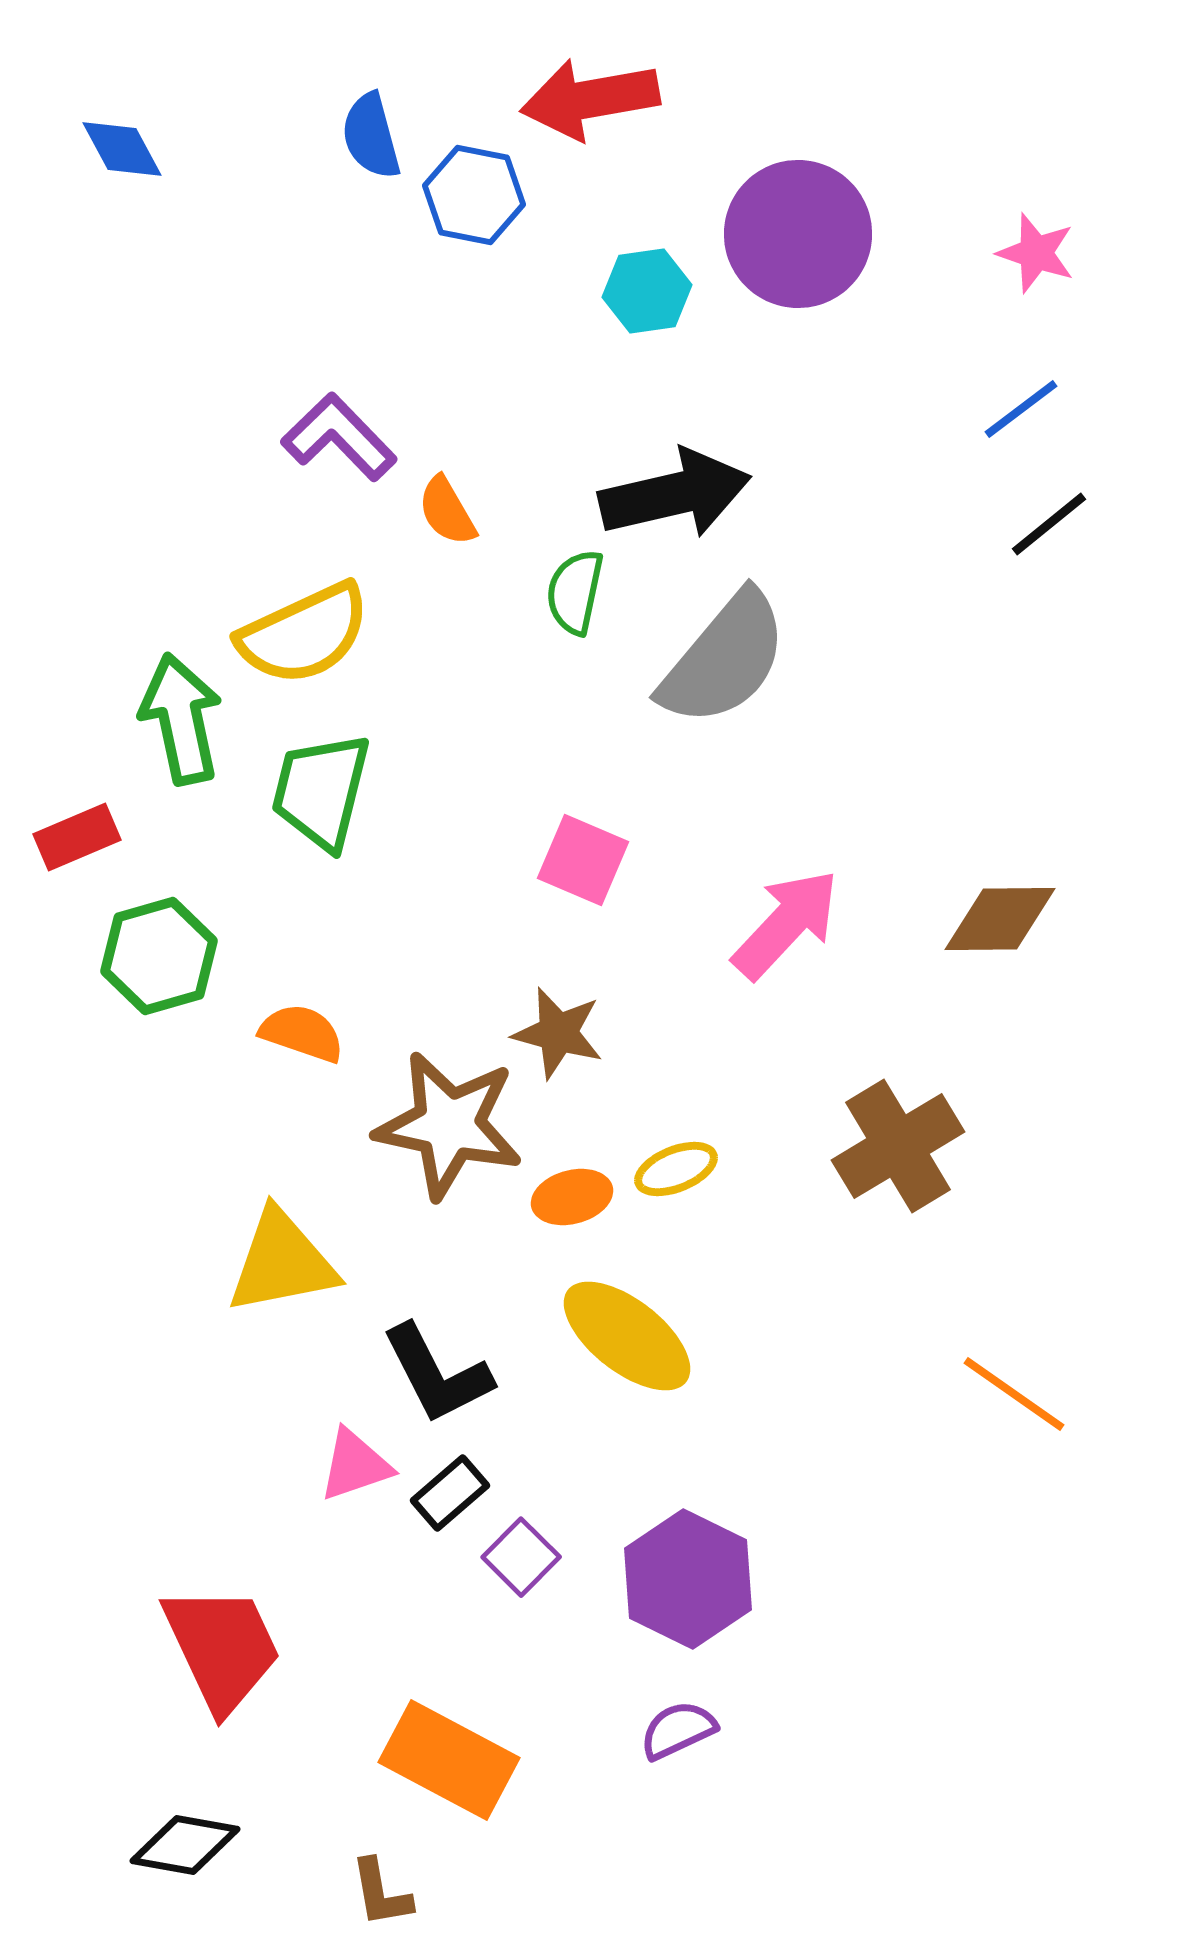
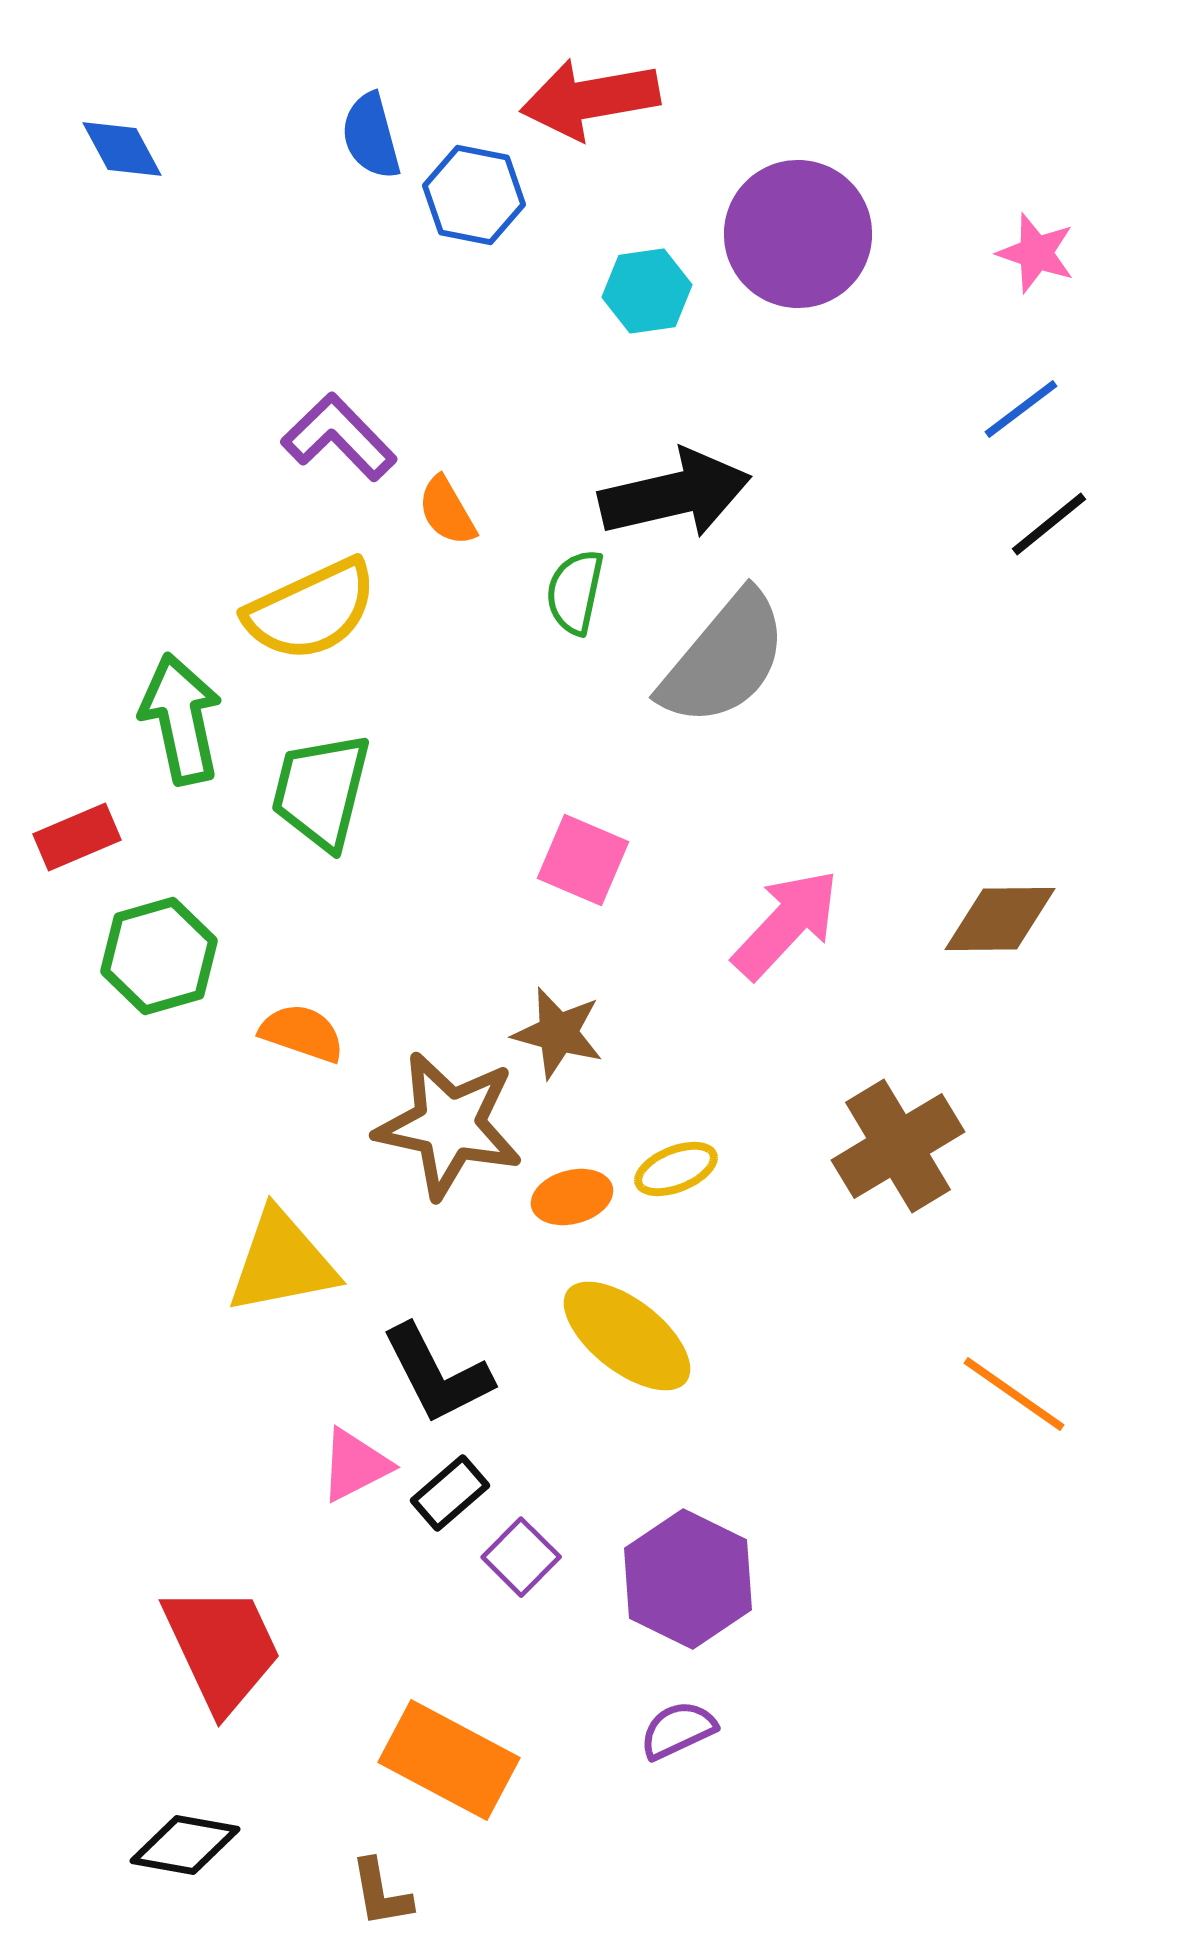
yellow semicircle at (304, 634): moved 7 px right, 24 px up
pink triangle at (355, 1465): rotated 8 degrees counterclockwise
